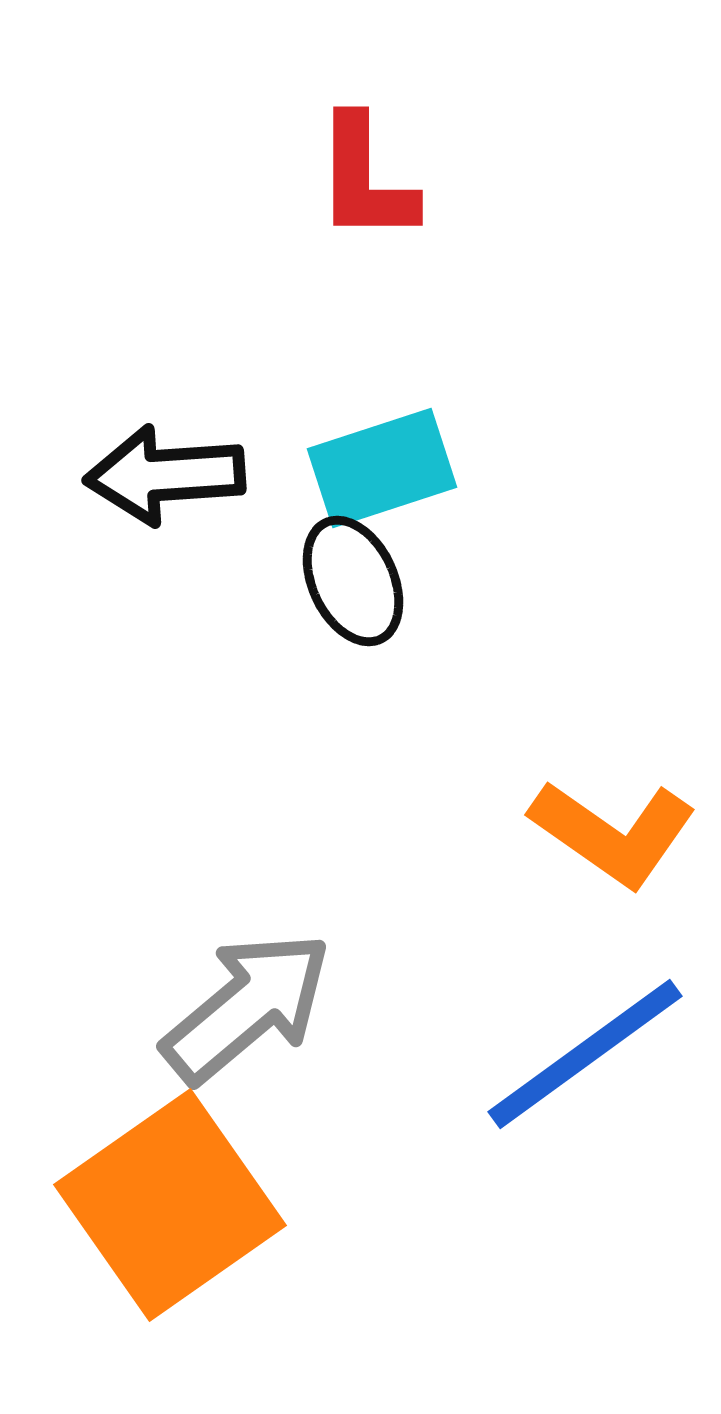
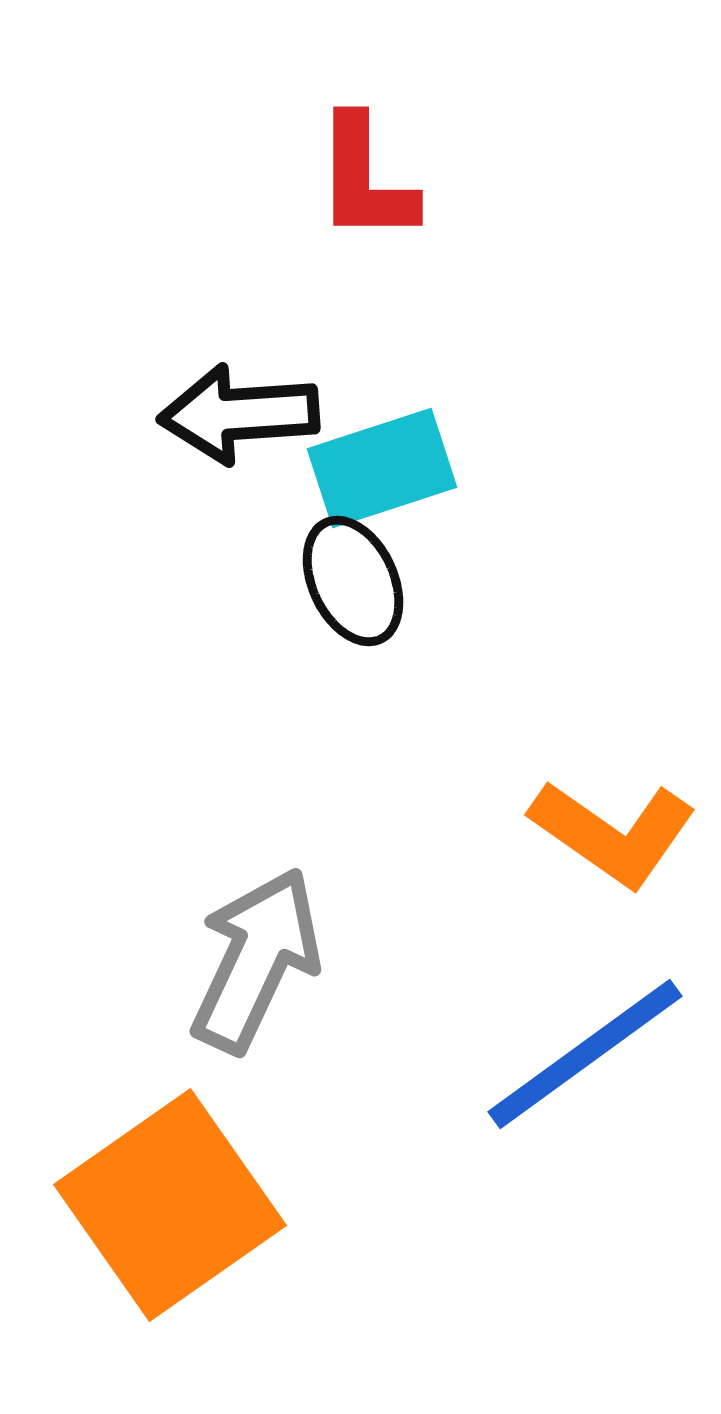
black arrow: moved 74 px right, 61 px up
gray arrow: moved 9 px right, 47 px up; rotated 25 degrees counterclockwise
